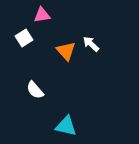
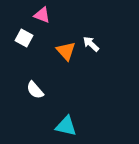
pink triangle: rotated 30 degrees clockwise
white square: rotated 30 degrees counterclockwise
